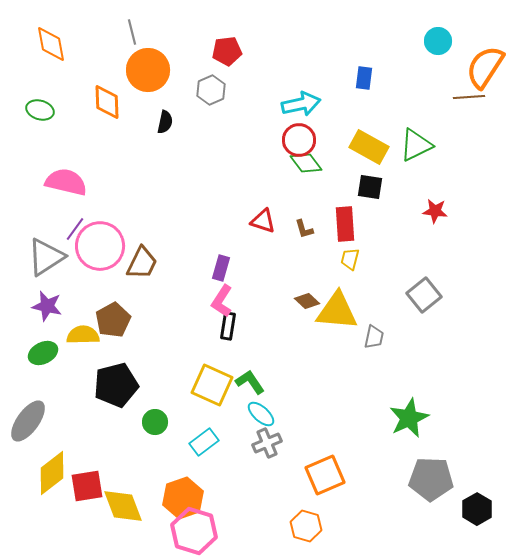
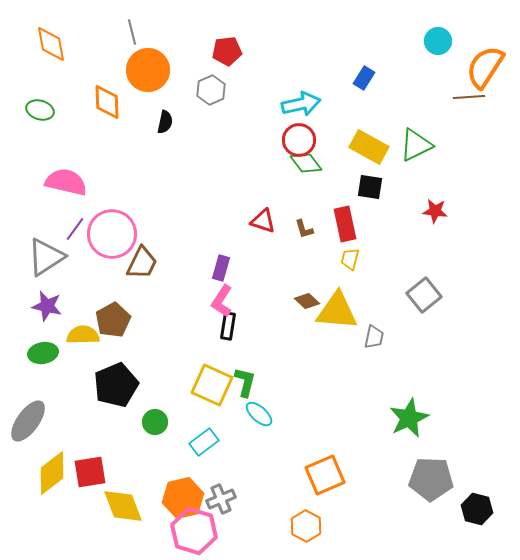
blue rectangle at (364, 78): rotated 25 degrees clockwise
red rectangle at (345, 224): rotated 8 degrees counterclockwise
pink circle at (100, 246): moved 12 px right, 12 px up
green ellipse at (43, 353): rotated 16 degrees clockwise
green L-shape at (250, 382): moved 5 px left; rotated 48 degrees clockwise
black pentagon at (116, 385): rotated 9 degrees counterclockwise
cyan ellipse at (261, 414): moved 2 px left
gray cross at (267, 443): moved 46 px left, 56 px down
red square at (87, 486): moved 3 px right, 14 px up
orange hexagon at (183, 498): rotated 6 degrees clockwise
black hexagon at (477, 509): rotated 16 degrees counterclockwise
orange hexagon at (306, 526): rotated 12 degrees clockwise
